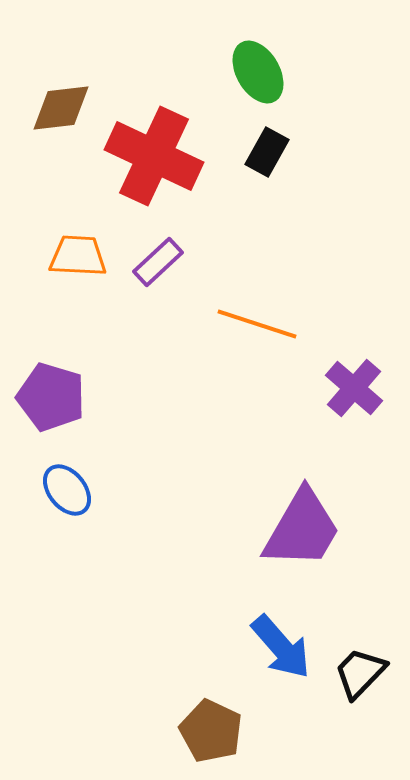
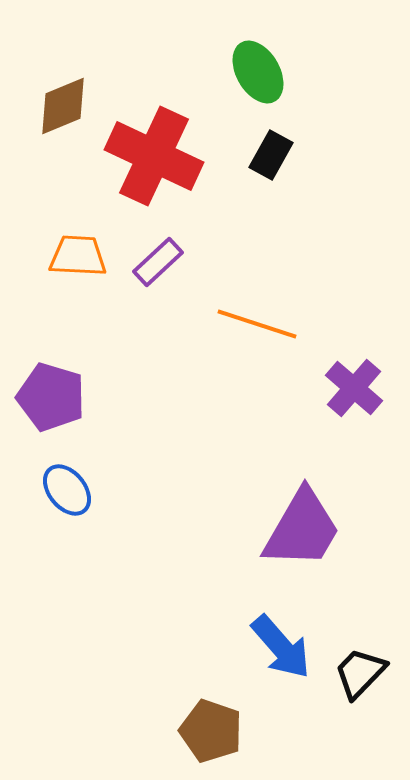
brown diamond: moved 2 px right, 2 px up; rotated 16 degrees counterclockwise
black rectangle: moved 4 px right, 3 px down
brown pentagon: rotated 6 degrees counterclockwise
